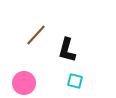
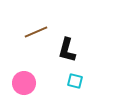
brown line: moved 3 px up; rotated 25 degrees clockwise
